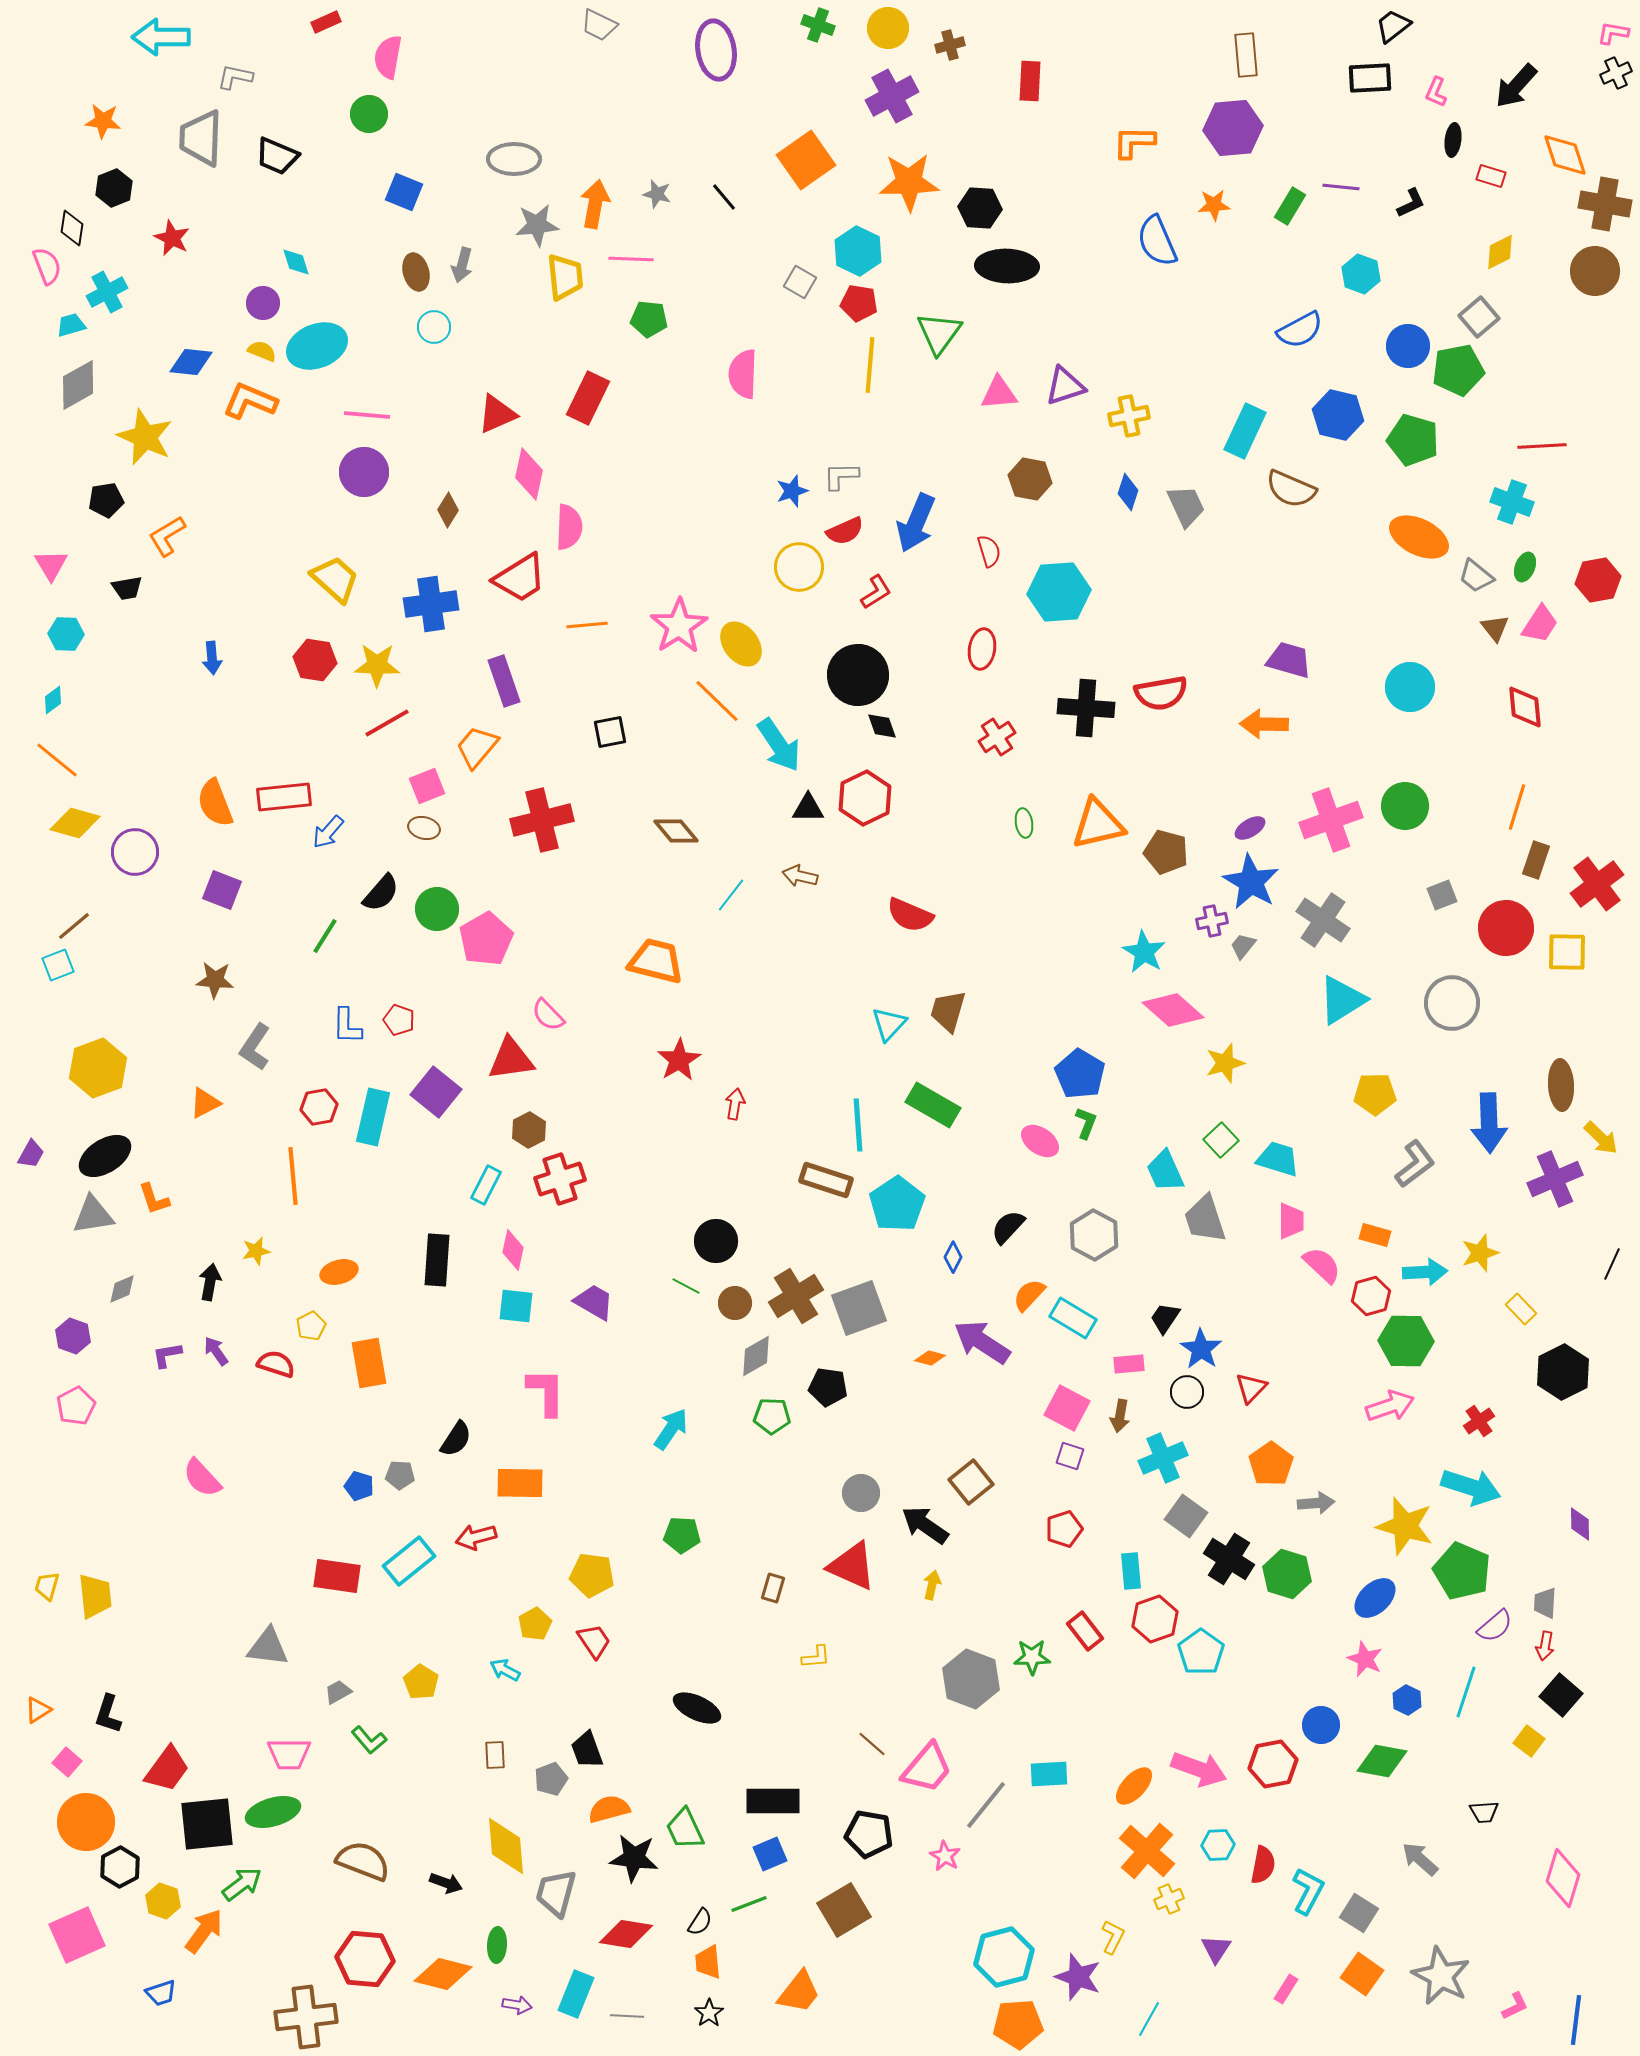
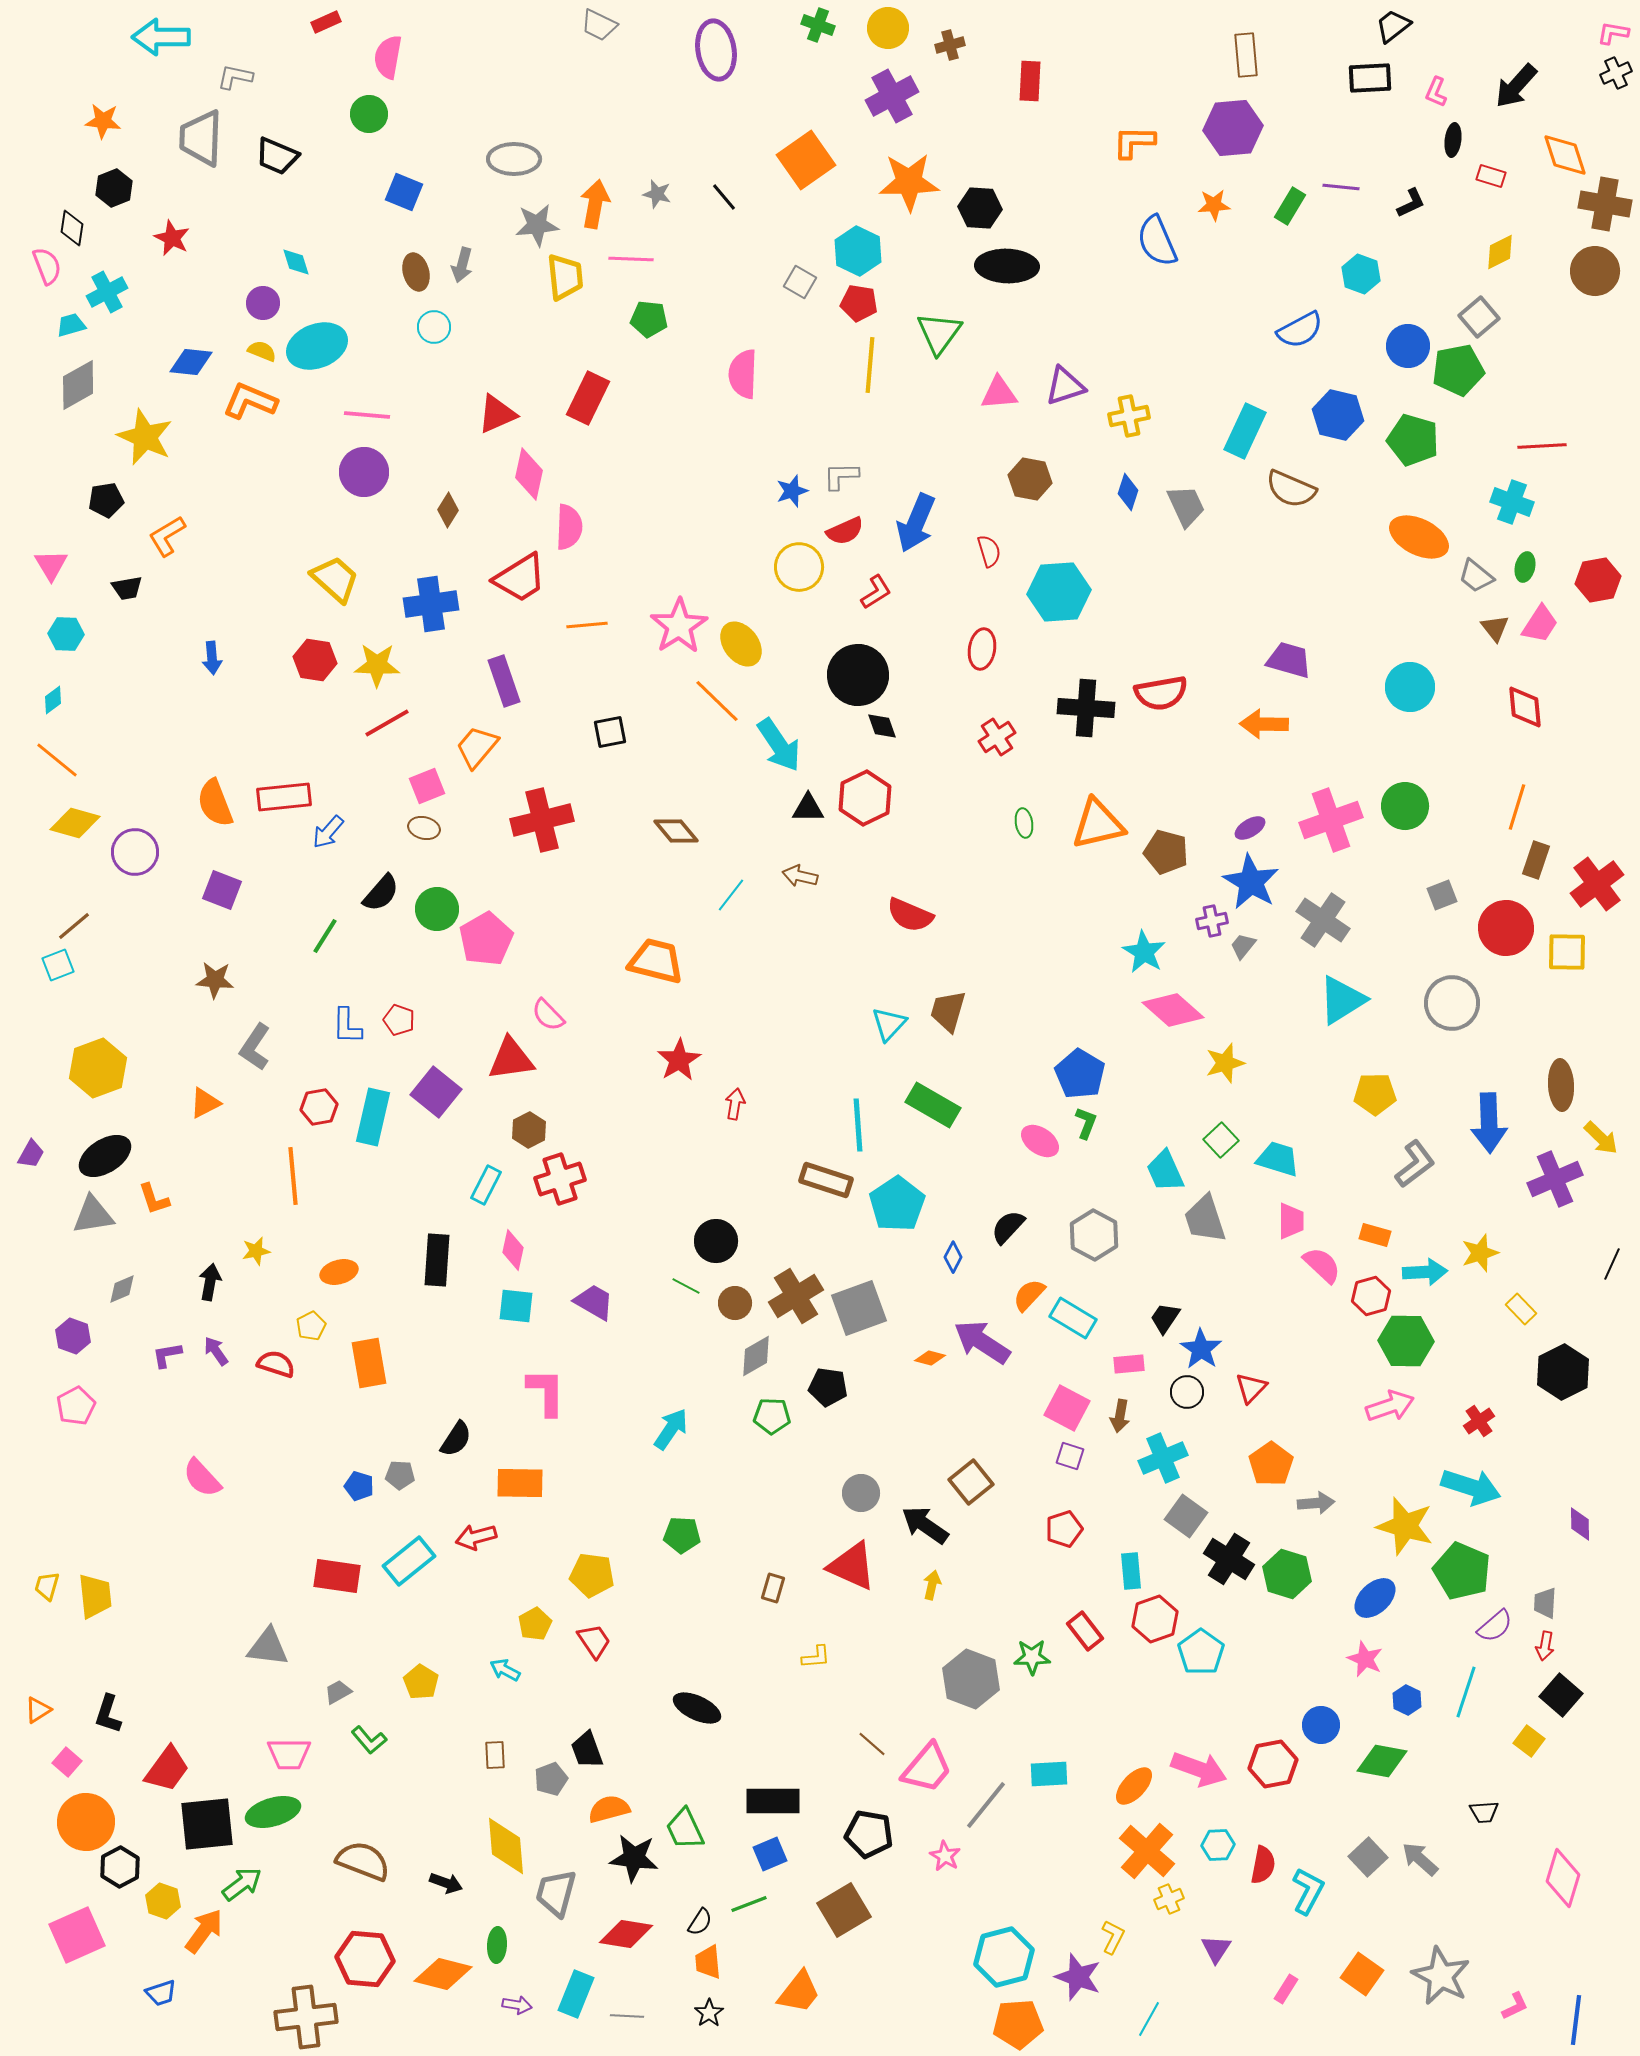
green ellipse at (1525, 567): rotated 8 degrees counterclockwise
gray square at (1359, 1913): moved 9 px right, 56 px up; rotated 15 degrees clockwise
